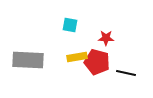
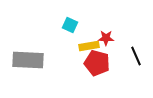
cyan square: rotated 14 degrees clockwise
yellow rectangle: moved 12 px right, 11 px up
red pentagon: moved 1 px down
black line: moved 10 px right, 17 px up; rotated 54 degrees clockwise
